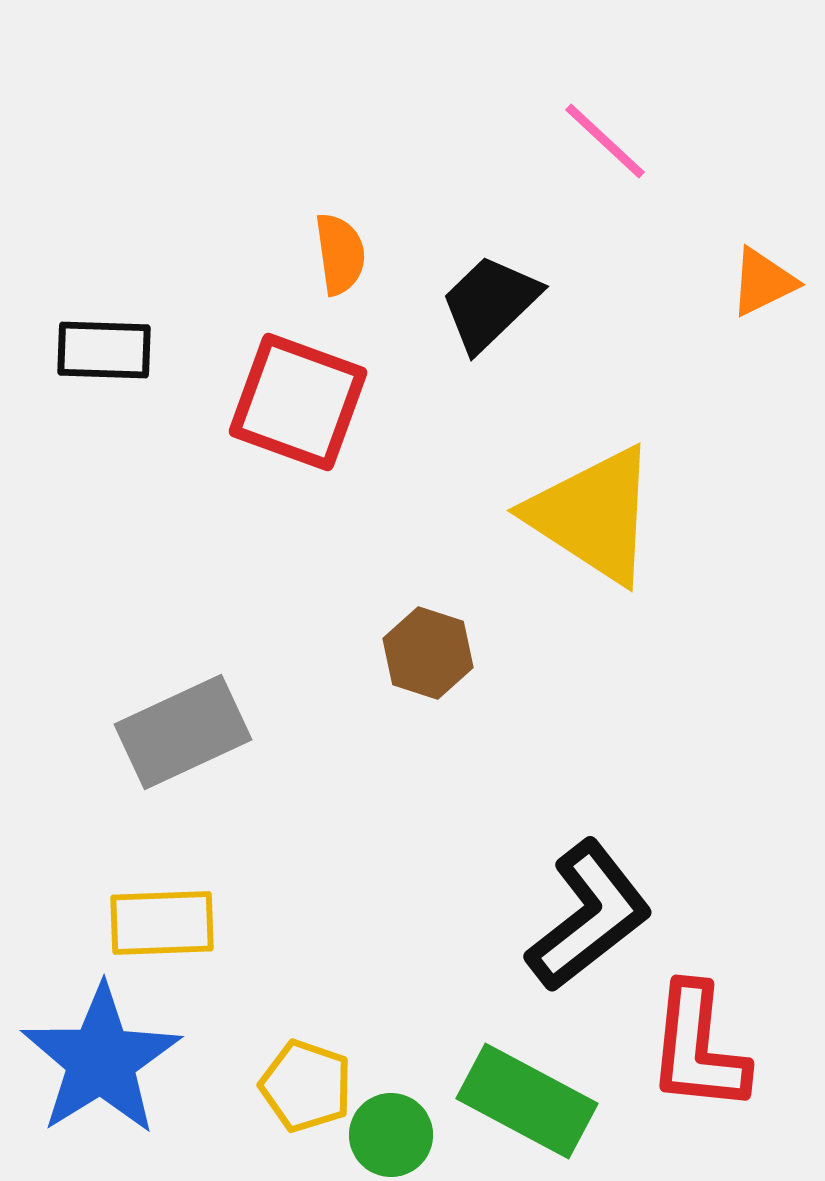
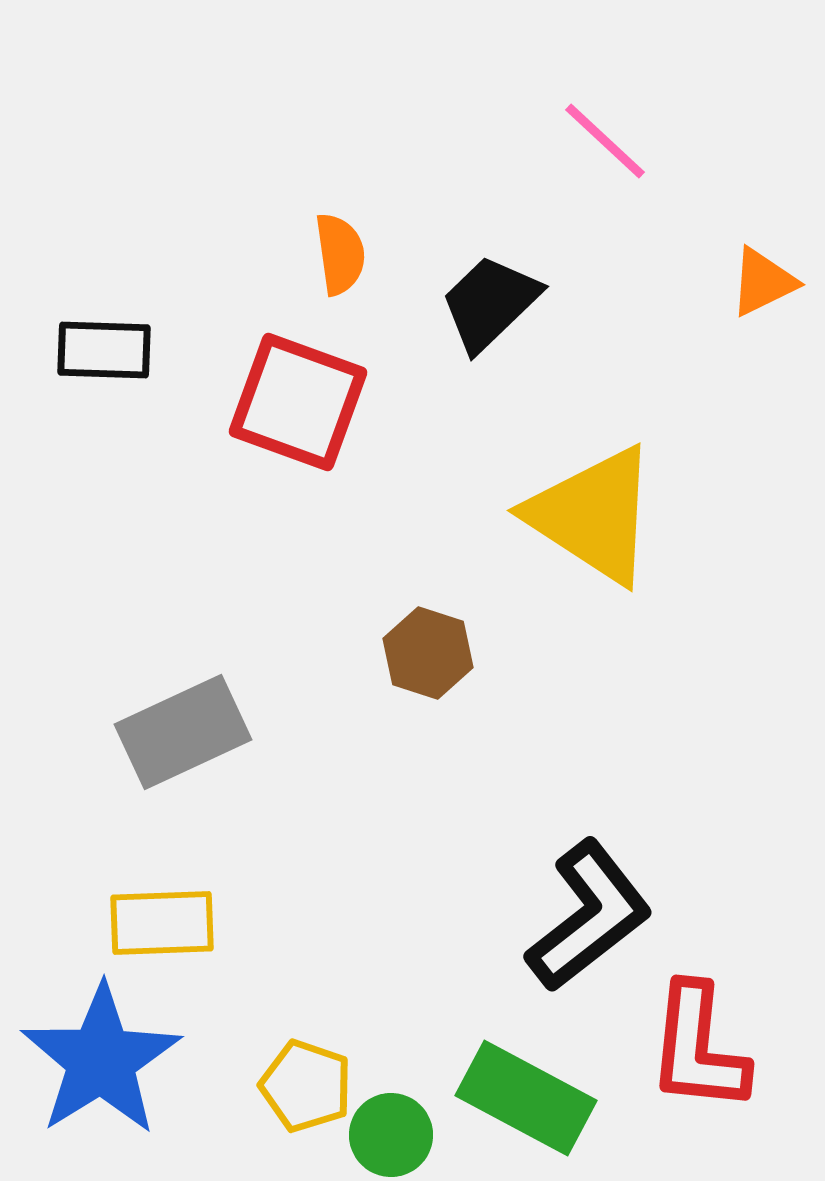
green rectangle: moved 1 px left, 3 px up
